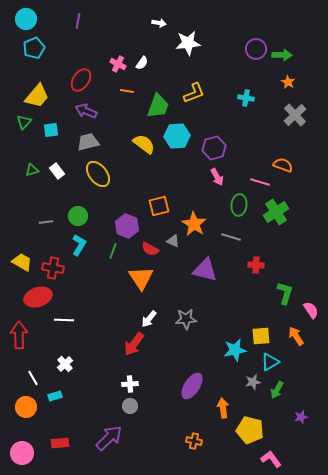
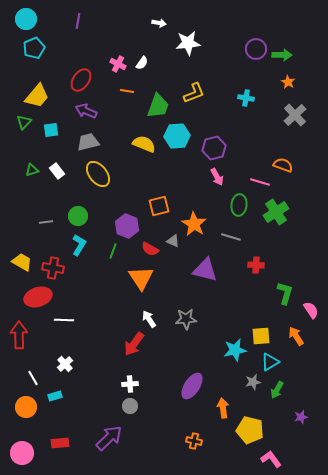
yellow semicircle at (144, 144): rotated 15 degrees counterclockwise
white arrow at (149, 319): rotated 108 degrees clockwise
